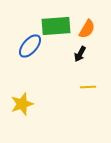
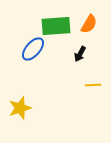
orange semicircle: moved 2 px right, 5 px up
blue ellipse: moved 3 px right, 3 px down
yellow line: moved 5 px right, 2 px up
yellow star: moved 2 px left, 4 px down
